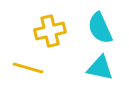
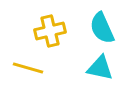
cyan semicircle: moved 2 px right
